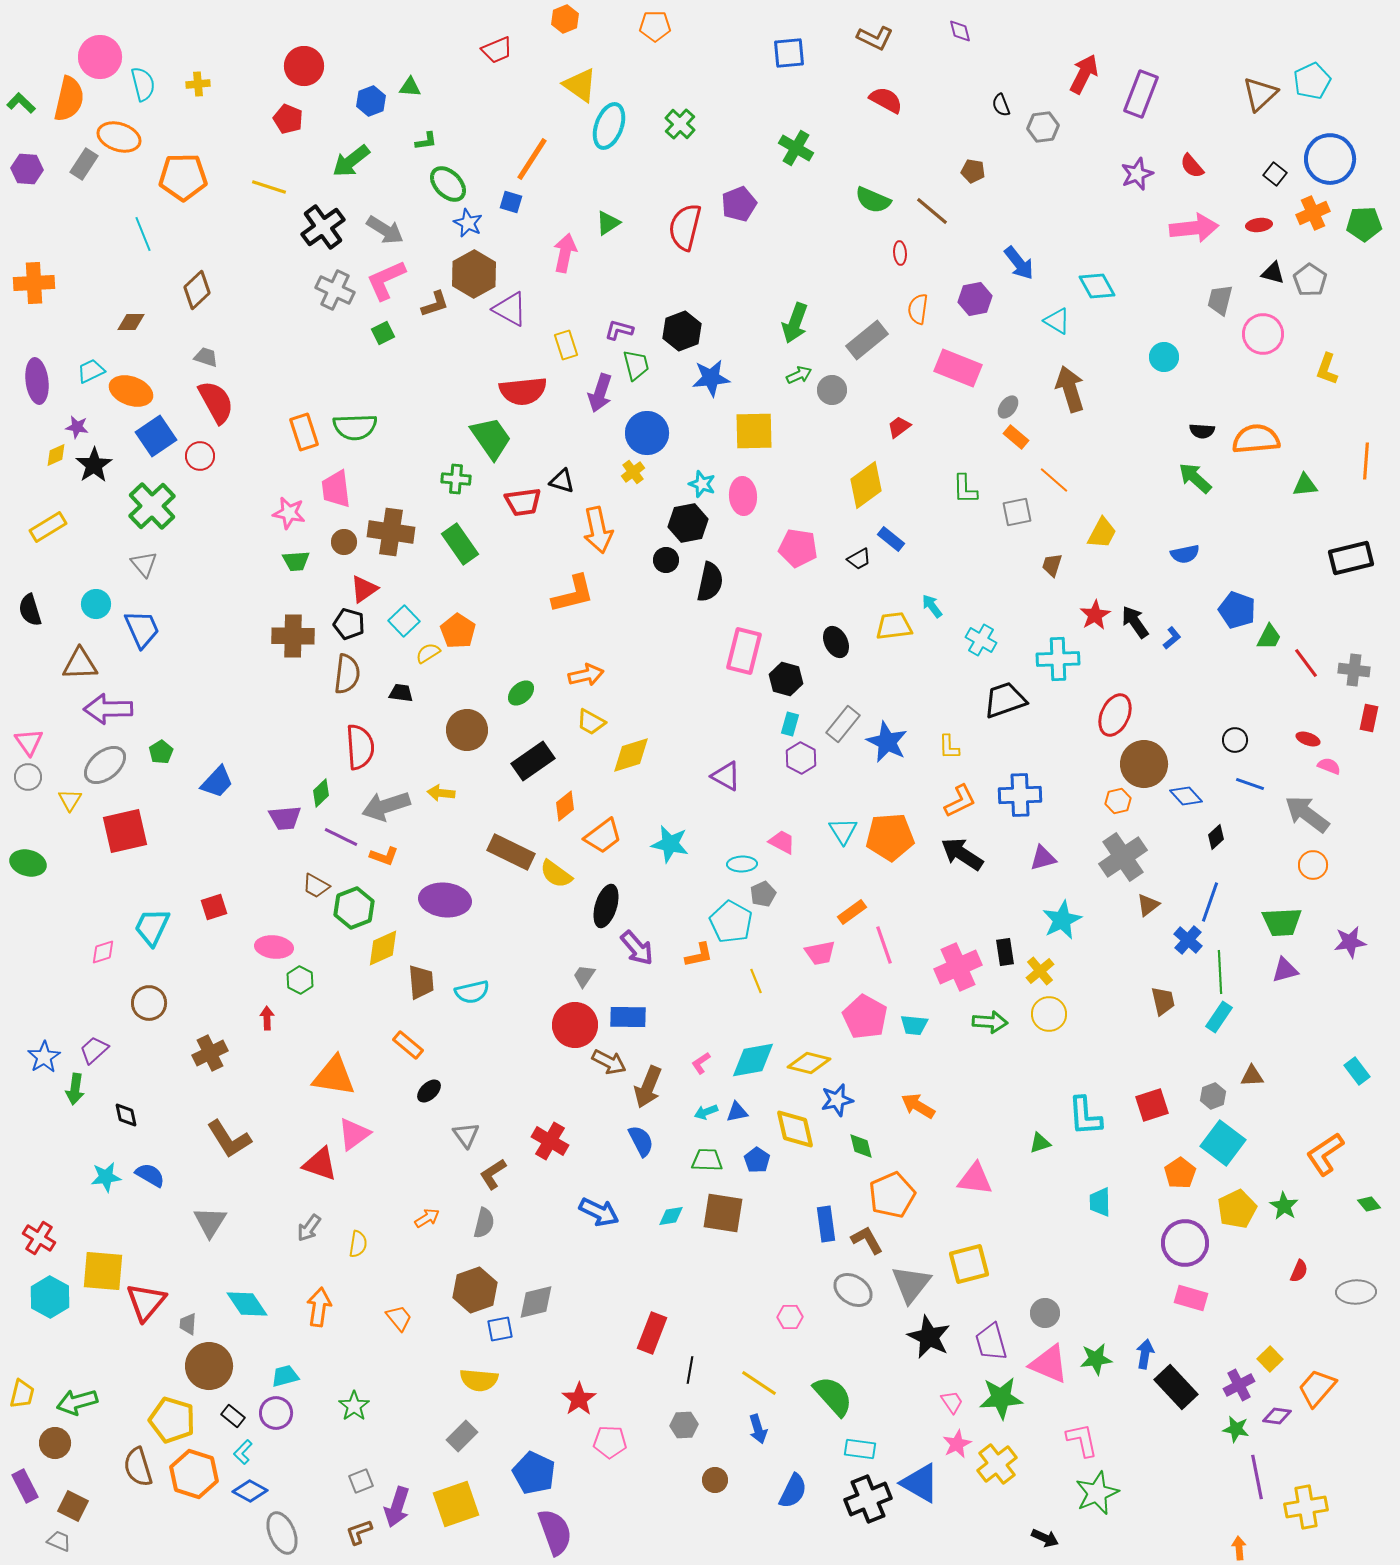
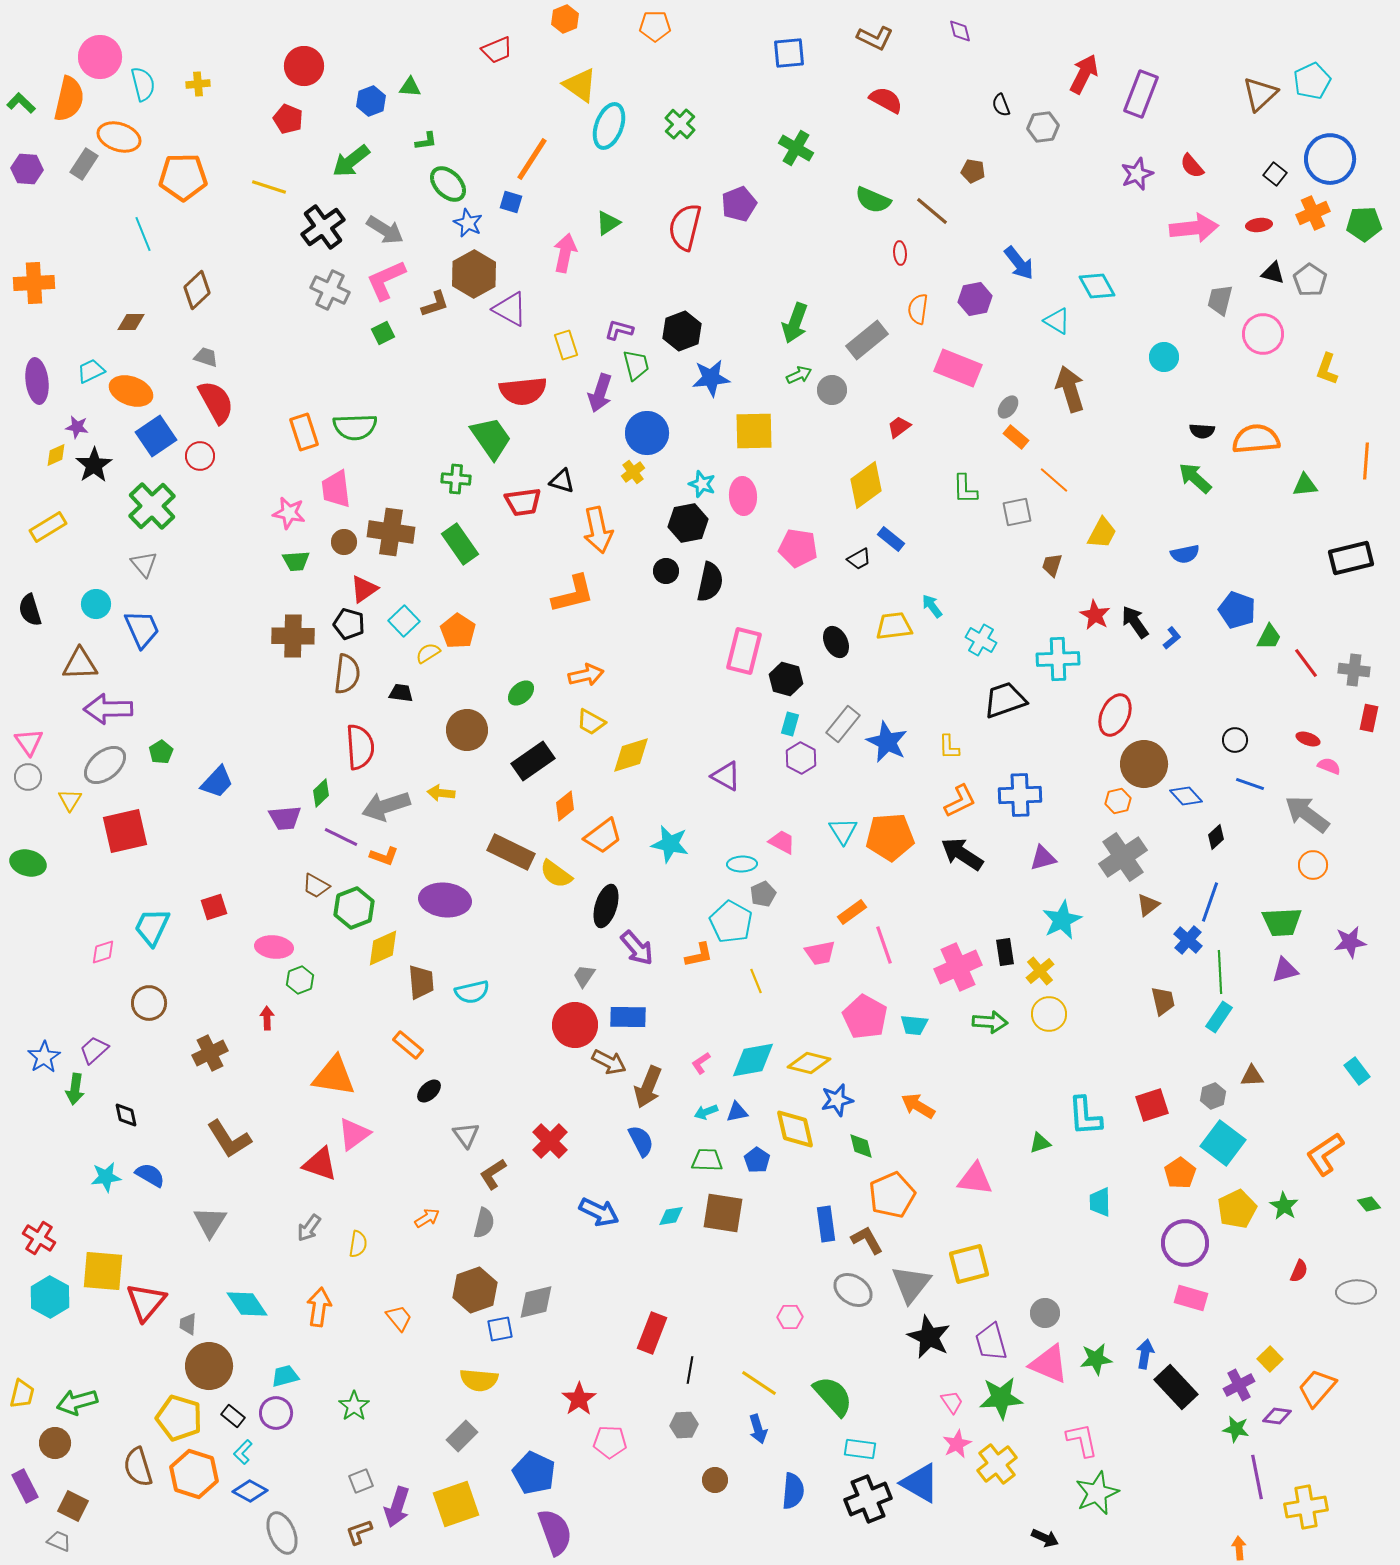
gray cross at (335, 290): moved 5 px left
black circle at (666, 560): moved 11 px down
red star at (1095, 615): rotated 12 degrees counterclockwise
green hexagon at (300, 980): rotated 12 degrees clockwise
red cross at (550, 1141): rotated 15 degrees clockwise
yellow pentagon at (172, 1420): moved 7 px right, 2 px up
blue semicircle at (793, 1491): rotated 21 degrees counterclockwise
